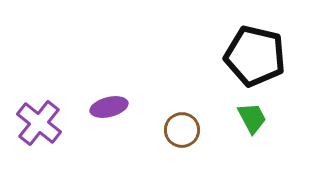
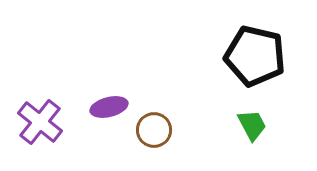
green trapezoid: moved 7 px down
purple cross: moved 1 px right, 1 px up
brown circle: moved 28 px left
